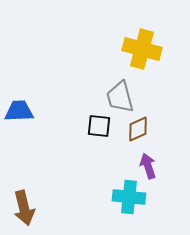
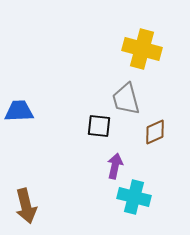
gray trapezoid: moved 6 px right, 2 px down
brown diamond: moved 17 px right, 3 px down
purple arrow: moved 33 px left; rotated 30 degrees clockwise
cyan cross: moved 5 px right; rotated 8 degrees clockwise
brown arrow: moved 2 px right, 2 px up
